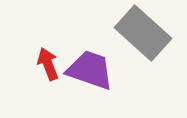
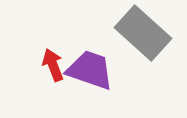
red arrow: moved 5 px right, 1 px down
